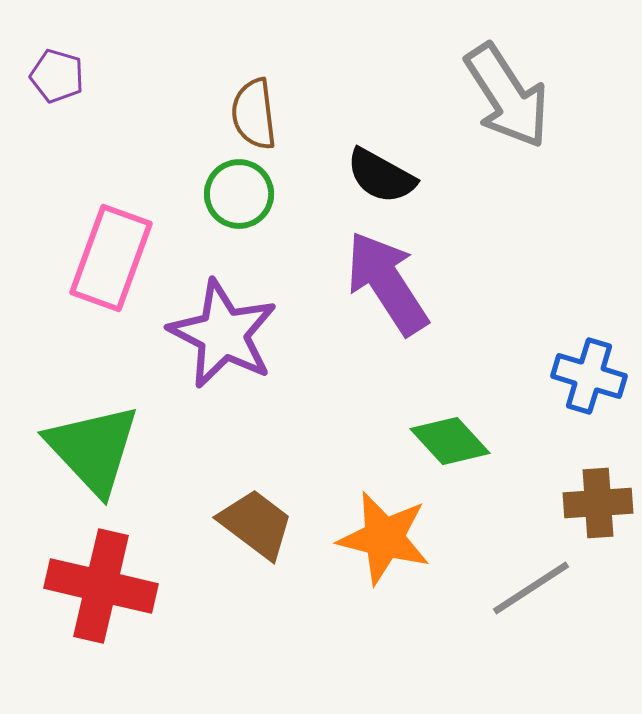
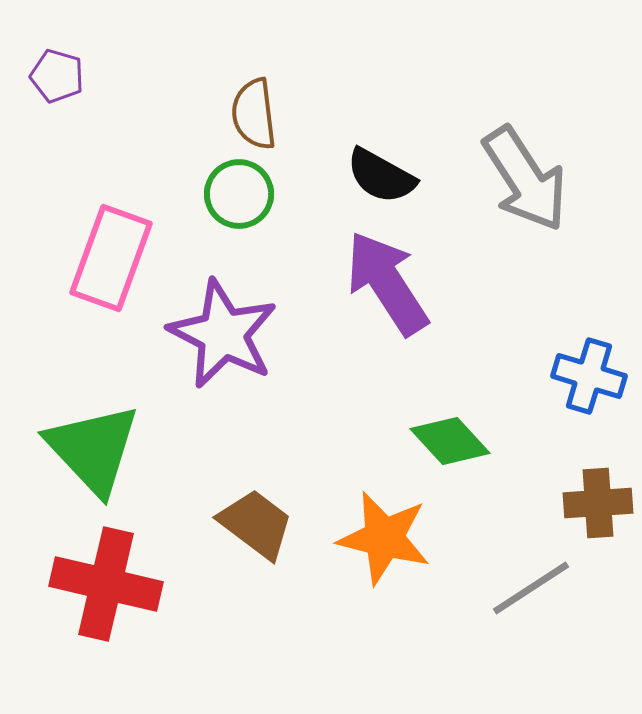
gray arrow: moved 18 px right, 83 px down
red cross: moved 5 px right, 2 px up
